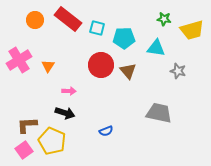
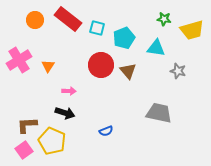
cyan pentagon: rotated 20 degrees counterclockwise
